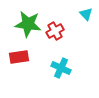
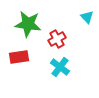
cyan triangle: moved 1 px right, 3 px down
red cross: moved 2 px right, 8 px down
cyan cross: moved 1 px left, 1 px up; rotated 12 degrees clockwise
